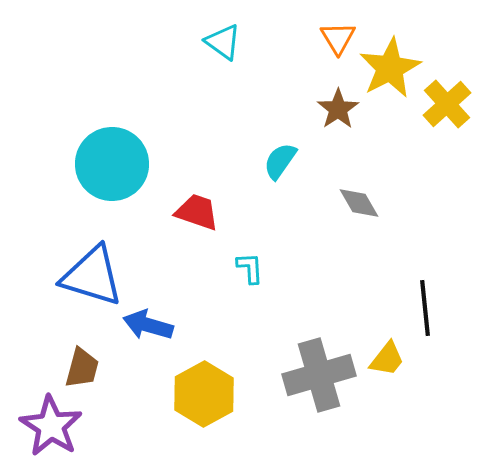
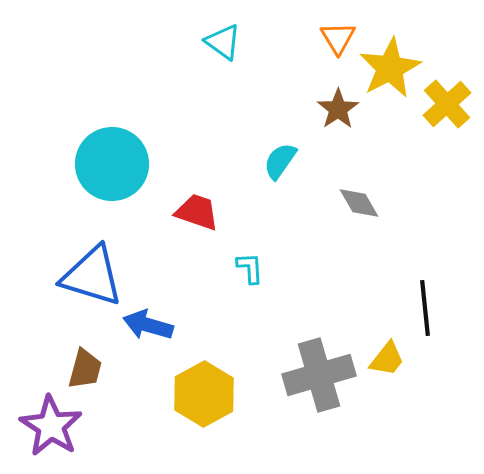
brown trapezoid: moved 3 px right, 1 px down
